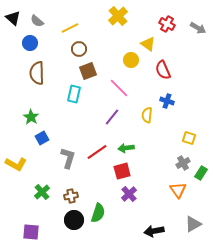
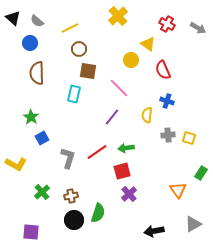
brown square: rotated 30 degrees clockwise
gray cross: moved 15 px left, 28 px up; rotated 24 degrees clockwise
